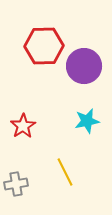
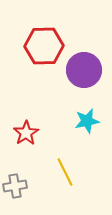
purple circle: moved 4 px down
red star: moved 3 px right, 7 px down
gray cross: moved 1 px left, 2 px down
